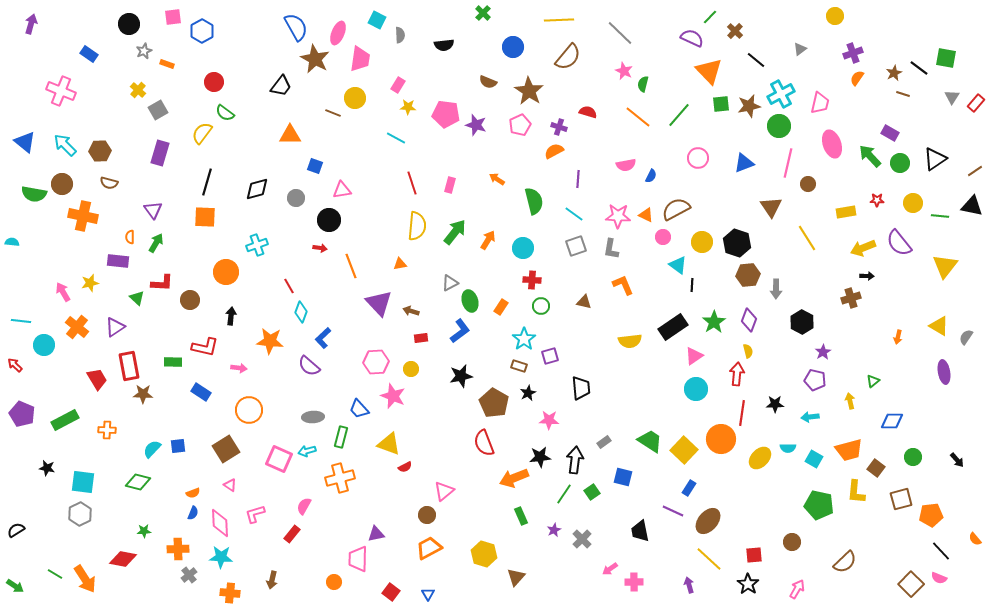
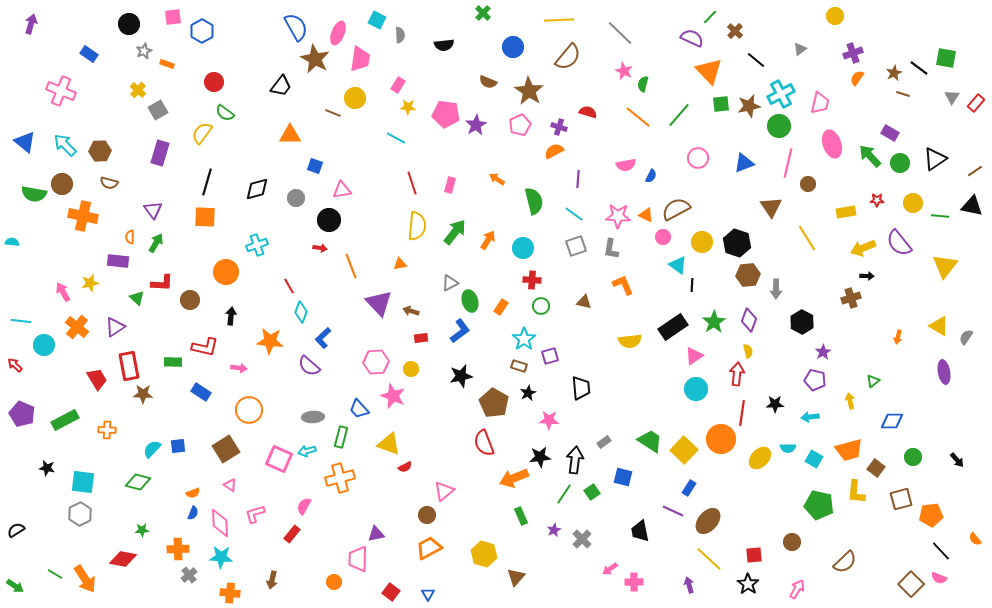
purple star at (476, 125): rotated 25 degrees clockwise
green star at (144, 531): moved 2 px left, 1 px up
